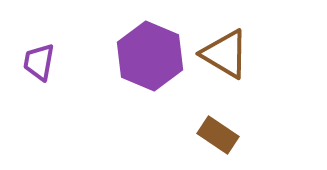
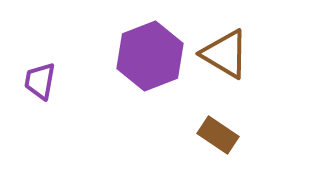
purple hexagon: rotated 16 degrees clockwise
purple trapezoid: moved 1 px right, 19 px down
